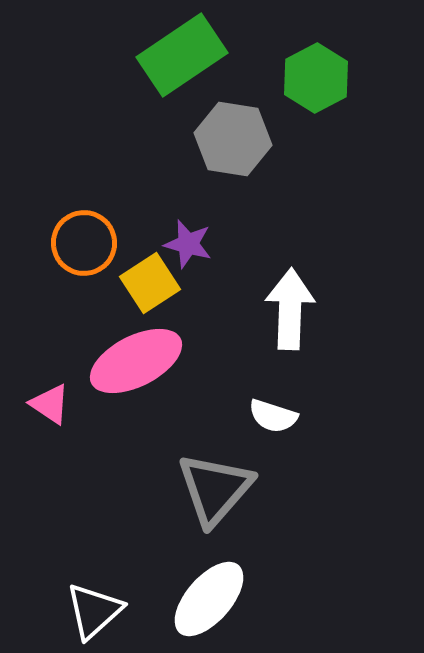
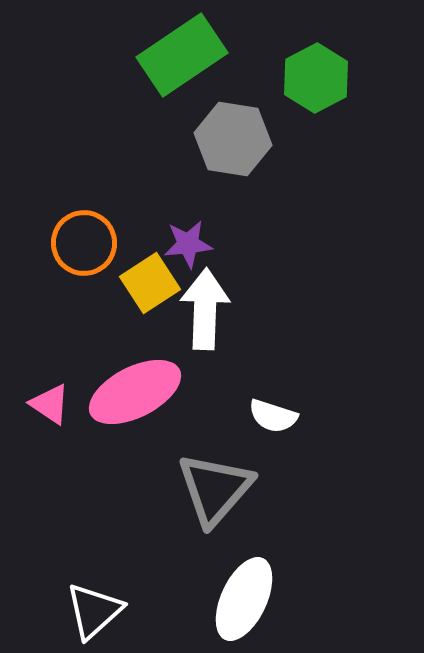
purple star: rotated 21 degrees counterclockwise
white arrow: moved 85 px left
pink ellipse: moved 1 px left, 31 px down
white ellipse: moved 35 px right; rotated 16 degrees counterclockwise
